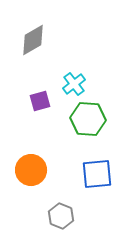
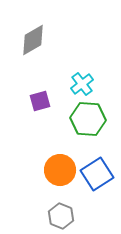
cyan cross: moved 8 px right
orange circle: moved 29 px right
blue square: rotated 28 degrees counterclockwise
